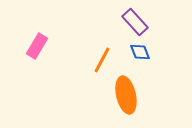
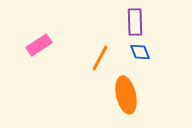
purple rectangle: rotated 40 degrees clockwise
pink rectangle: moved 2 px right, 1 px up; rotated 25 degrees clockwise
orange line: moved 2 px left, 2 px up
